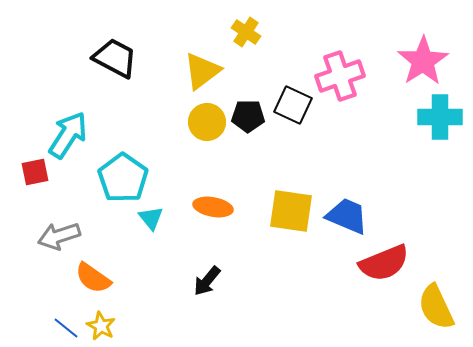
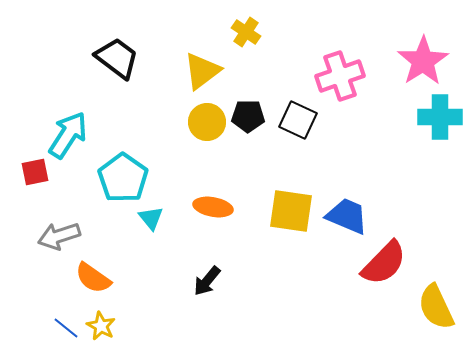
black trapezoid: moved 2 px right; rotated 9 degrees clockwise
black square: moved 5 px right, 15 px down
red semicircle: rotated 24 degrees counterclockwise
